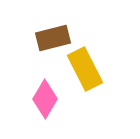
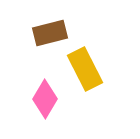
brown rectangle: moved 3 px left, 5 px up
